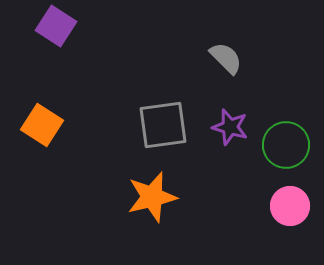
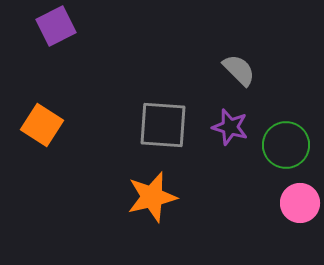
purple square: rotated 30 degrees clockwise
gray semicircle: moved 13 px right, 12 px down
gray square: rotated 12 degrees clockwise
pink circle: moved 10 px right, 3 px up
